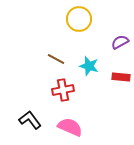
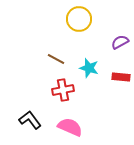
cyan star: moved 2 px down
